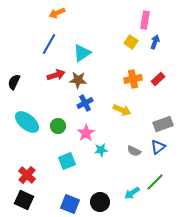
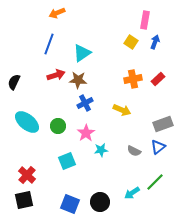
blue line: rotated 10 degrees counterclockwise
black square: rotated 36 degrees counterclockwise
